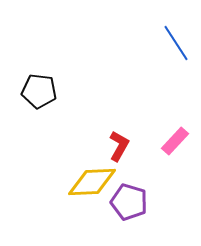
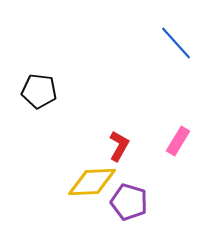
blue line: rotated 9 degrees counterclockwise
pink rectangle: moved 3 px right; rotated 12 degrees counterclockwise
